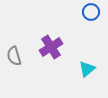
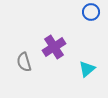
purple cross: moved 3 px right
gray semicircle: moved 10 px right, 6 px down
